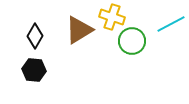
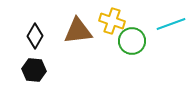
yellow cross: moved 4 px down
cyan line: rotated 8 degrees clockwise
brown triangle: moved 1 px left, 1 px down; rotated 24 degrees clockwise
